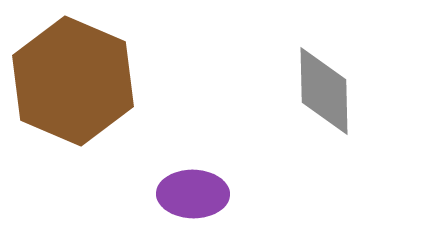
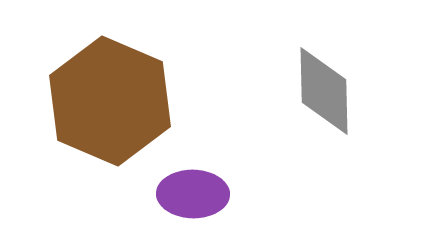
brown hexagon: moved 37 px right, 20 px down
